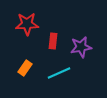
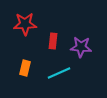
red star: moved 2 px left
purple star: rotated 15 degrees clockwise
orange rectangle: rotated 21 degrees counterclockwise
